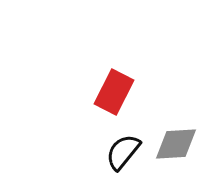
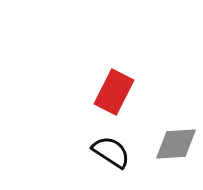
black semicircle: moved 12 px left; rotated 84 degrees clockwise
